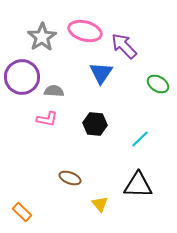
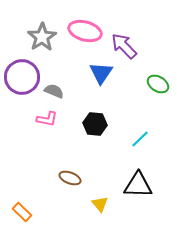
gray semicircle: rotated 18 degrees clockwise
